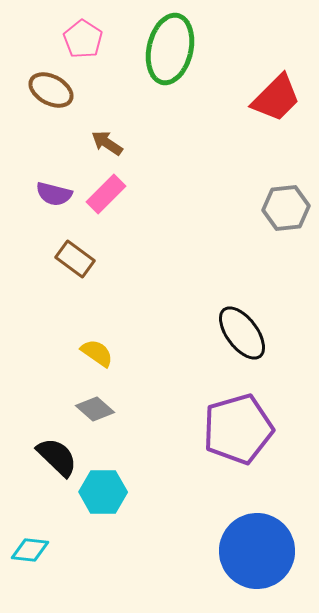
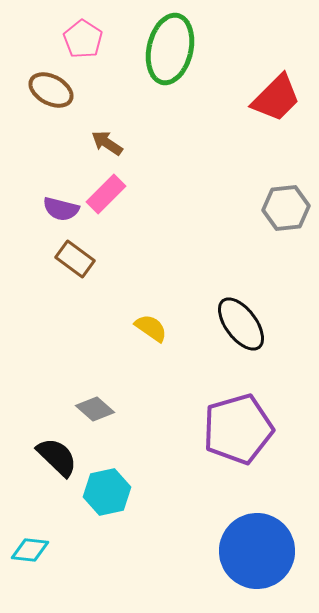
purple semicircle: moved 7 px right, 15 px down
black ellipse: moved 1 px left, 9 px up
yellow semicircle: moved 54 px right, 25 px up
cyan hexagon: moved 4 px right; rotated 12 degrees counterclockwise
